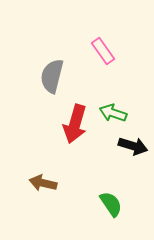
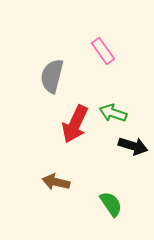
red arrow: rotated 9 degrees clockwise
brown arrow: moved 13 px right, 1 px up
